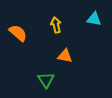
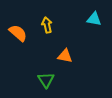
yellow arrow: moved 9 px left
